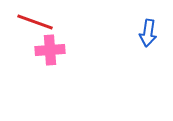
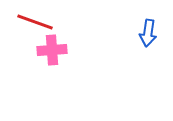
pink cross: moved 2 px right
